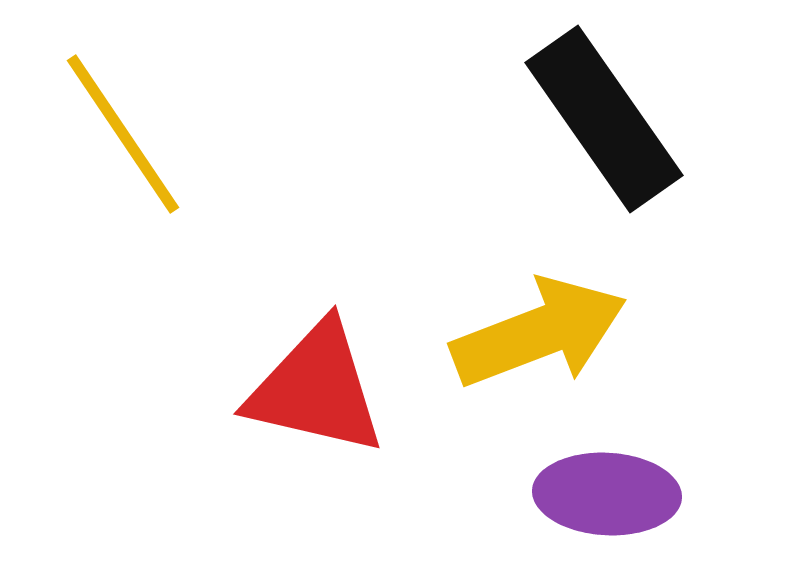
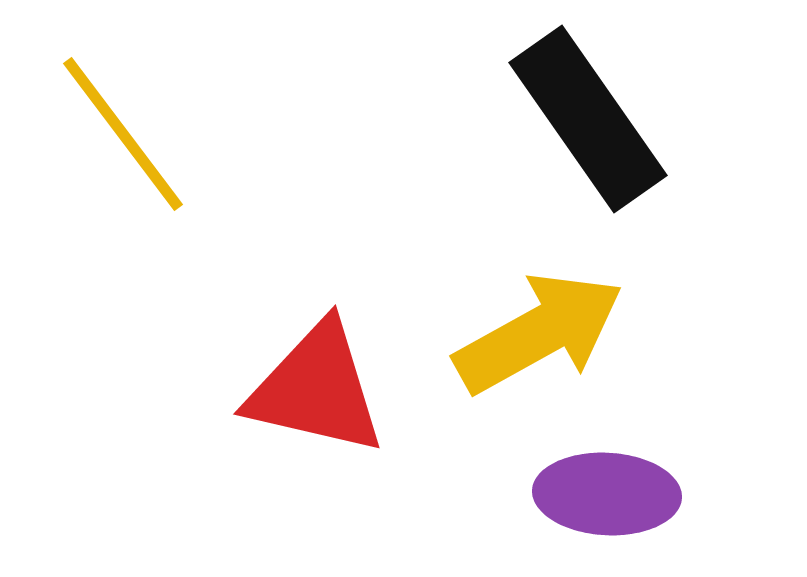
black rectangle: moved 16 px left
yellow line: rotated 3 degrees counterclockwise
yellow arrow: rotated 8 degrees counterclockwise
